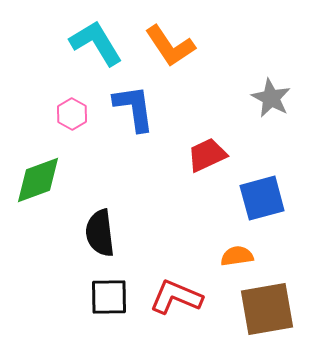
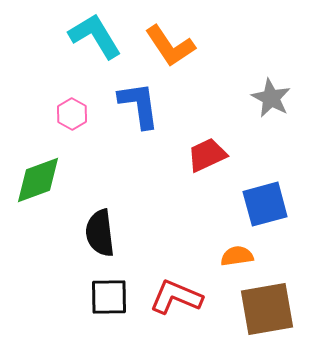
cyan L-shape: moved 1 px left, 7 px up
blue L-shape: moved 5 px right, 3 px up
blue square: moved 3 px right, 6 px down
